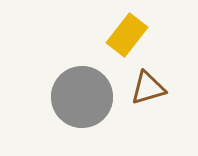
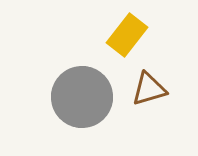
brown triangle: moved 1 px right, 1 px down
